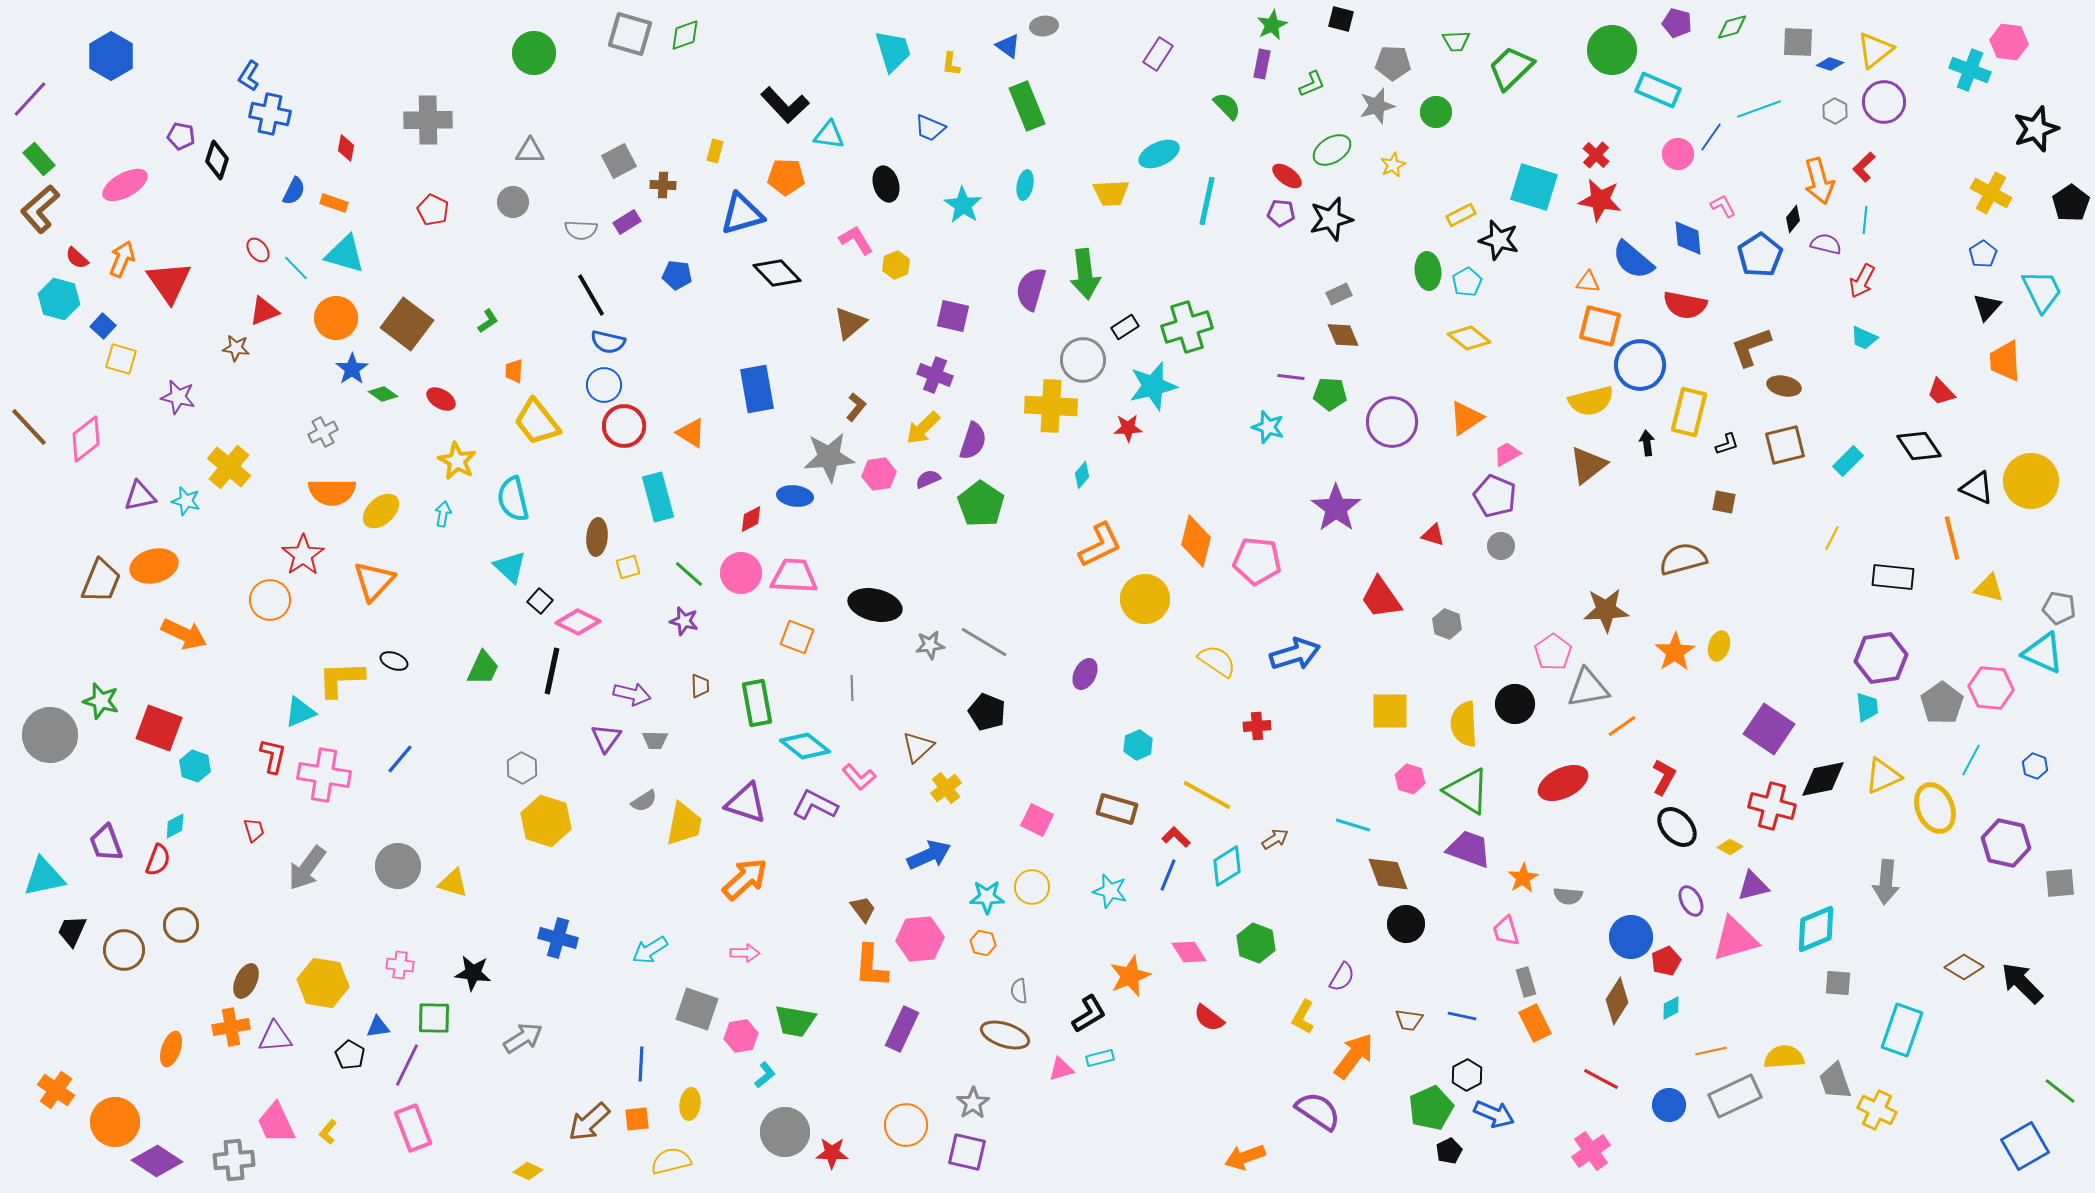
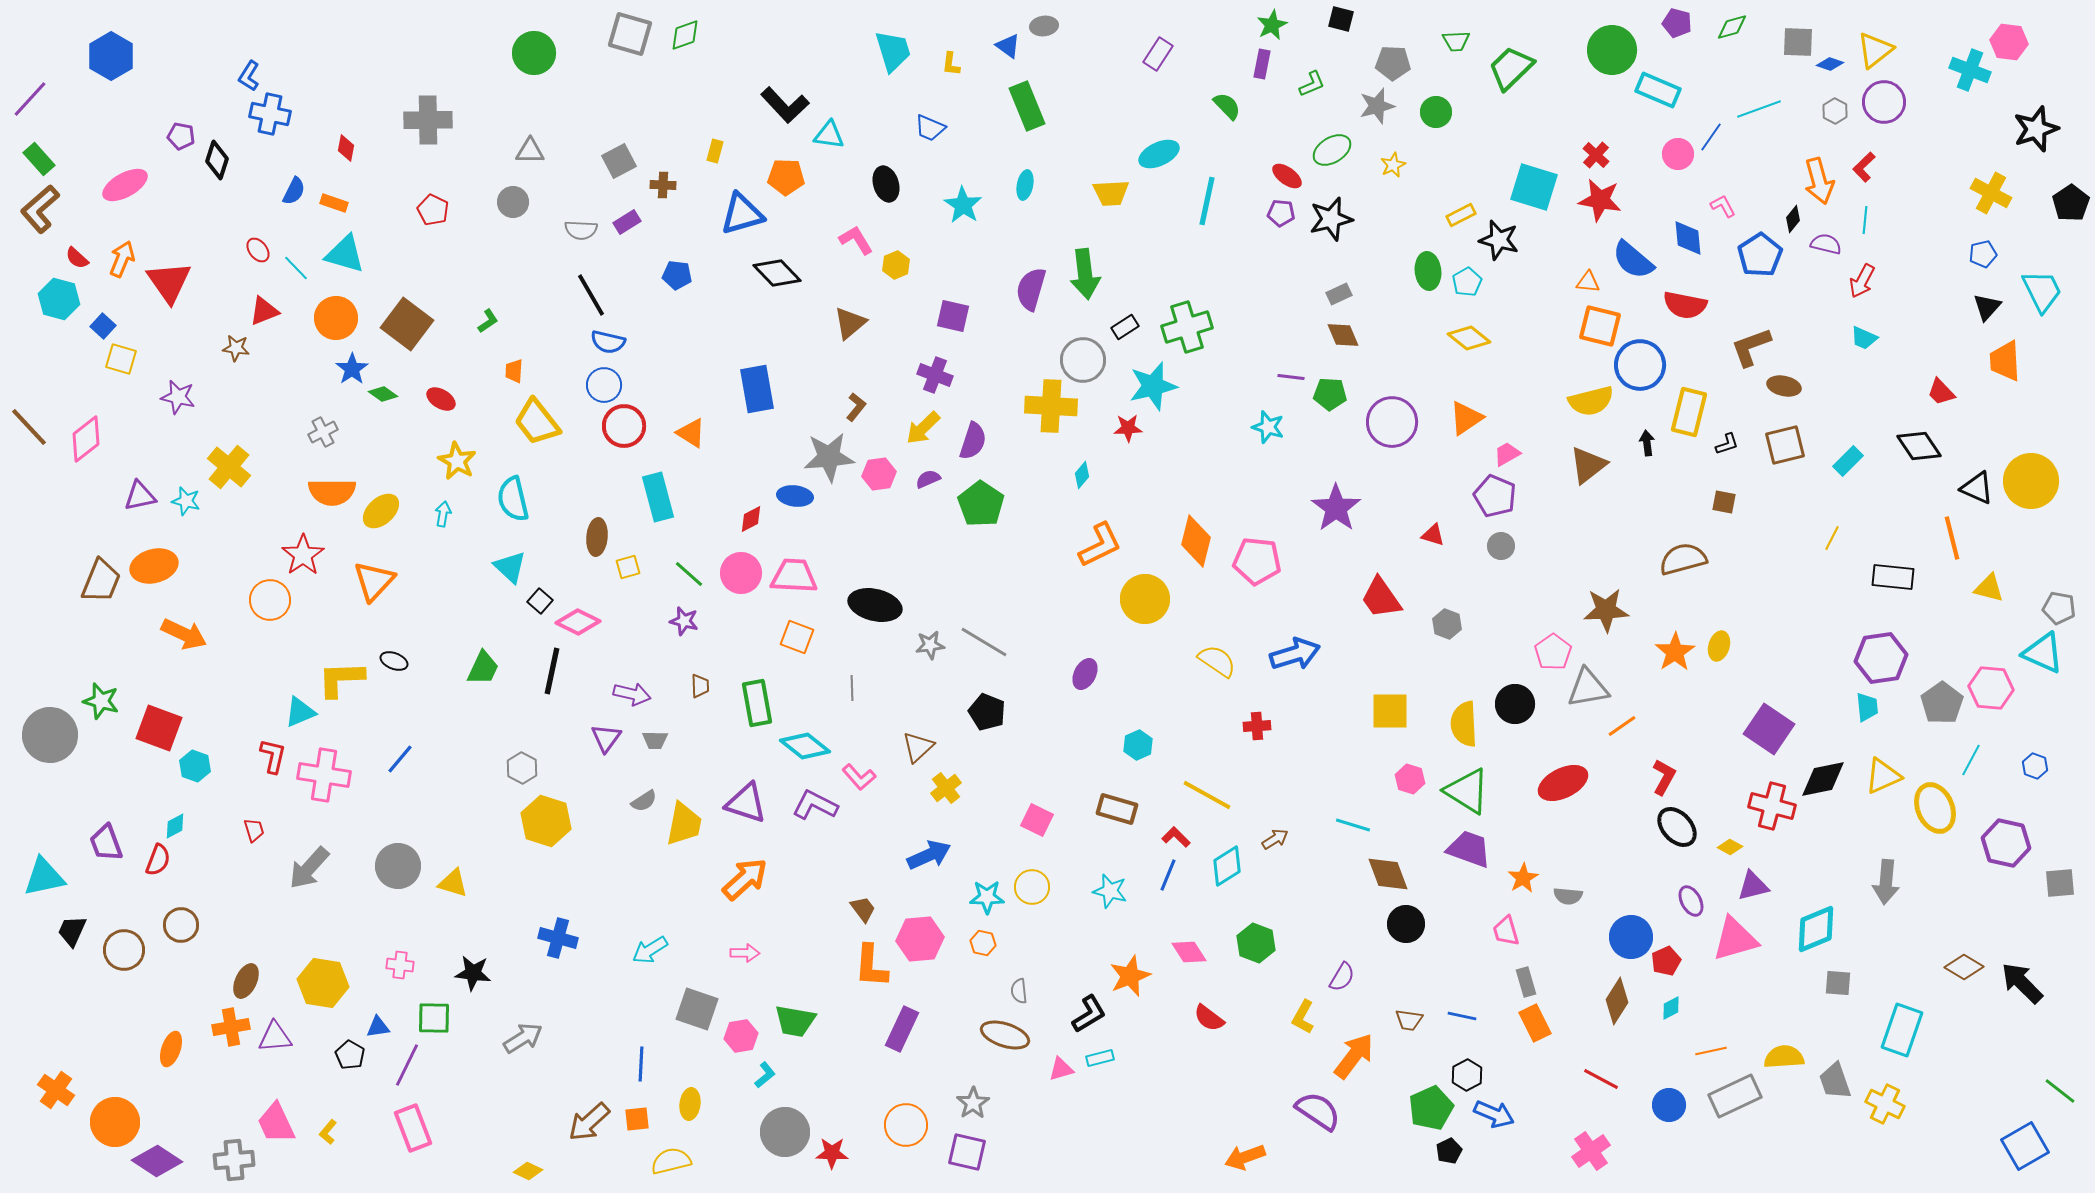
blue pentagon at (1983, 254): rotated 20 degrees clockwise
gray arrow at (307, 868): moved 2 px right; rotated 6 degrees clockwise
yellow cross at (1877, 1110): moved 8 px right, 6 px up
